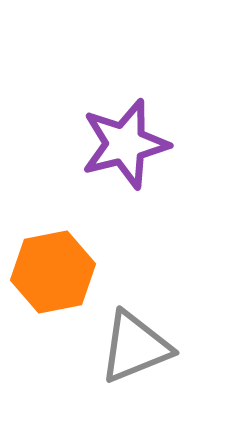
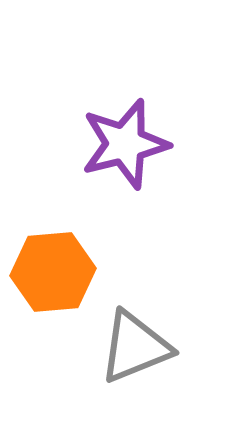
orange hexagon: rotated 6 degrees clockwise
